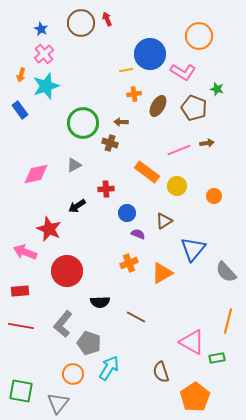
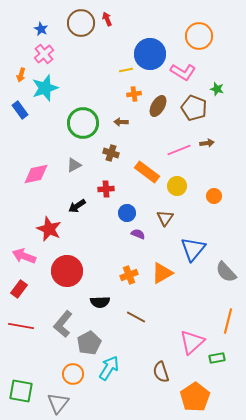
cyan star at (46, 86): moved 1 px left, 2 px down
brown cross at (110, 143): moved 1 px right, 10 px down
brown triangle at (164, 221): moved 1 px right, 3 px up; rotated 24 degrees counterclockwise
pink arrow at (25, 252): moved 1 px left, 4 px down
orange cross at (129, 263): moved 12 px down
red rectangle at (20, 291): moved 1 px left, 2 px up; rotated 48 degrees counterclockwise
pink triangle at (192, 342): rotated 48 degrees clockwise
gray pentagon at (89, 343): rotated 25 degrees clockwise
